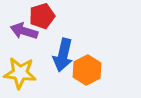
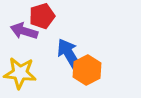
blue arrow: moved 6 px right, 1 px up; rotated 136 degrees clockwise
